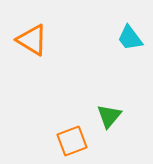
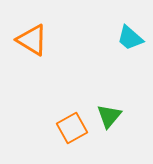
cyan trapezoid: rotated 12 degrees counterclockwise
orange square: moved 13 px up; rotated 8 degrees counterclockwise
